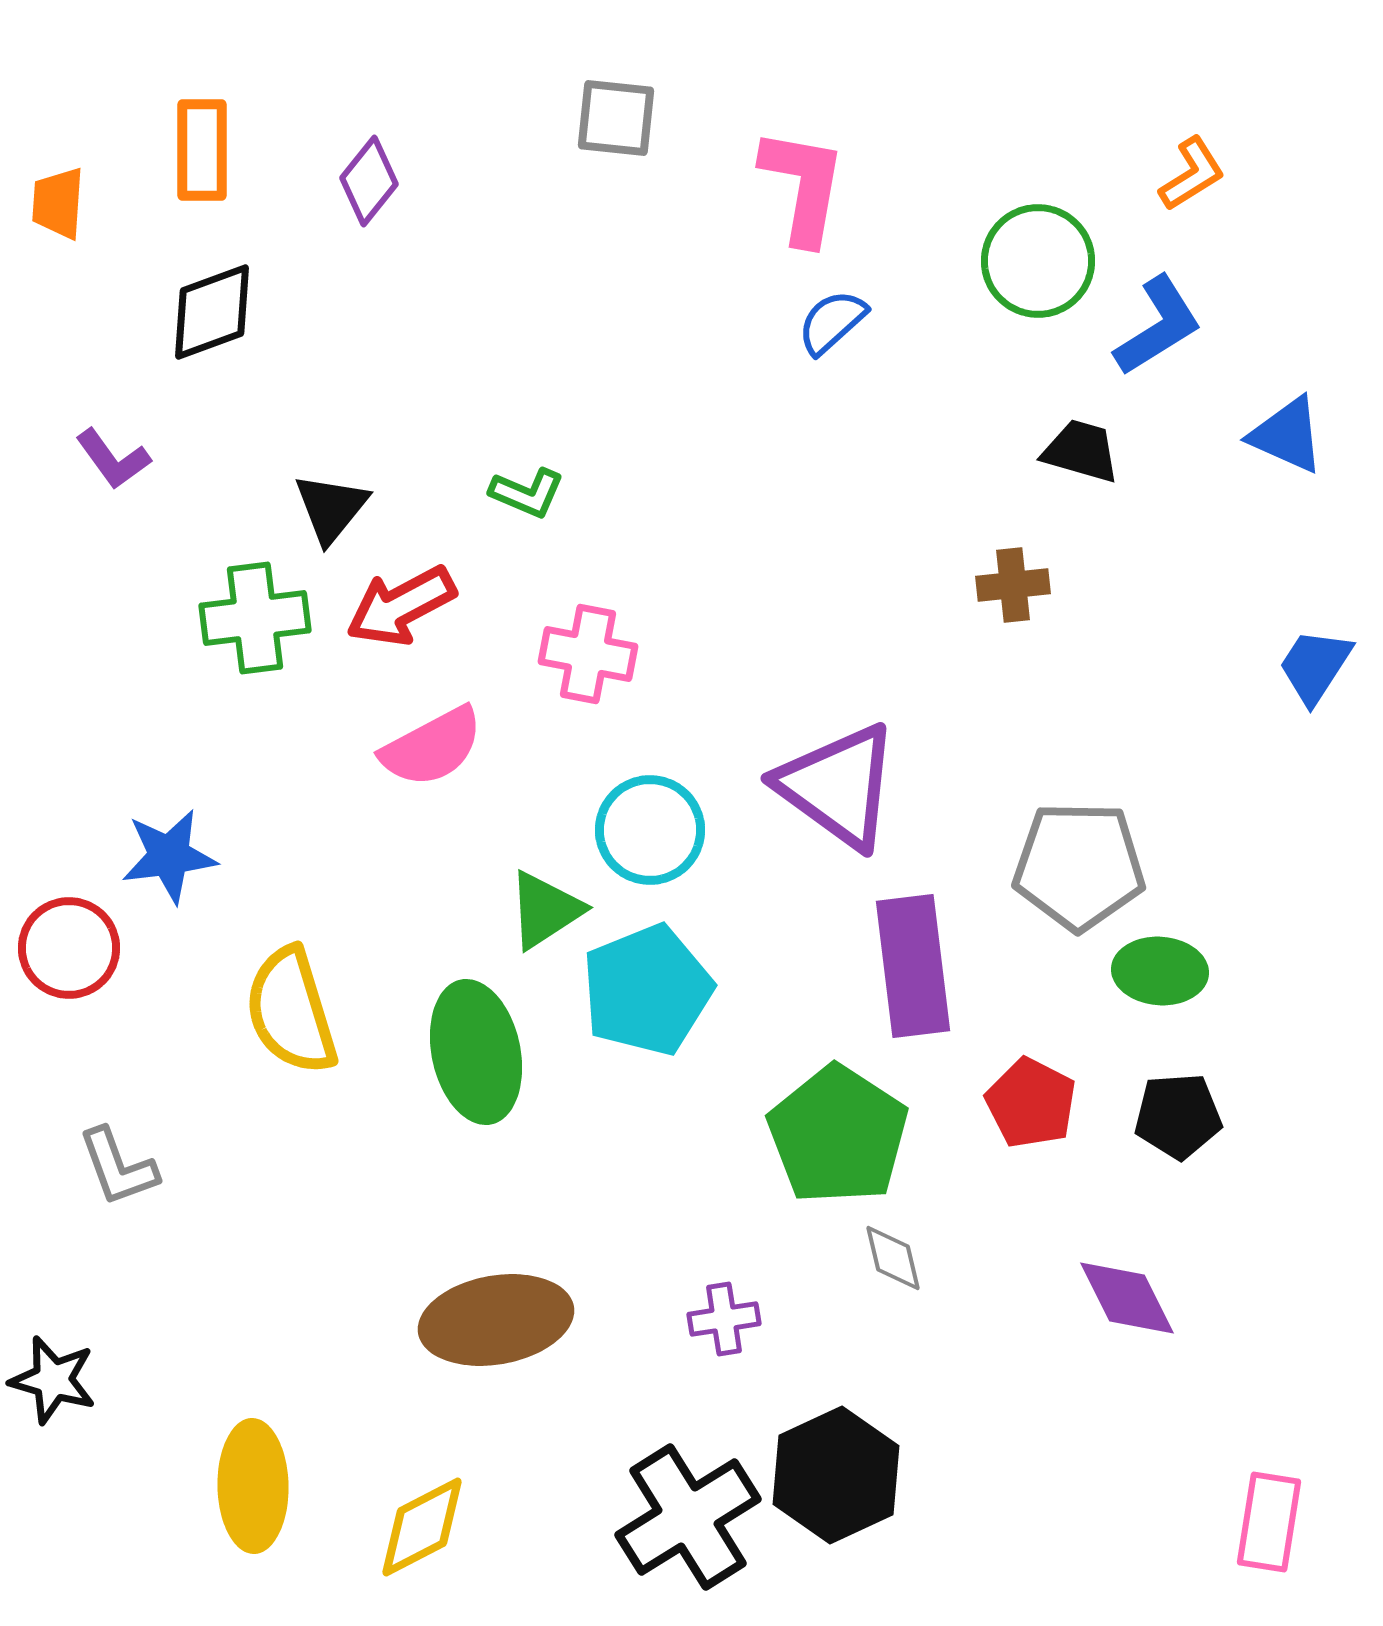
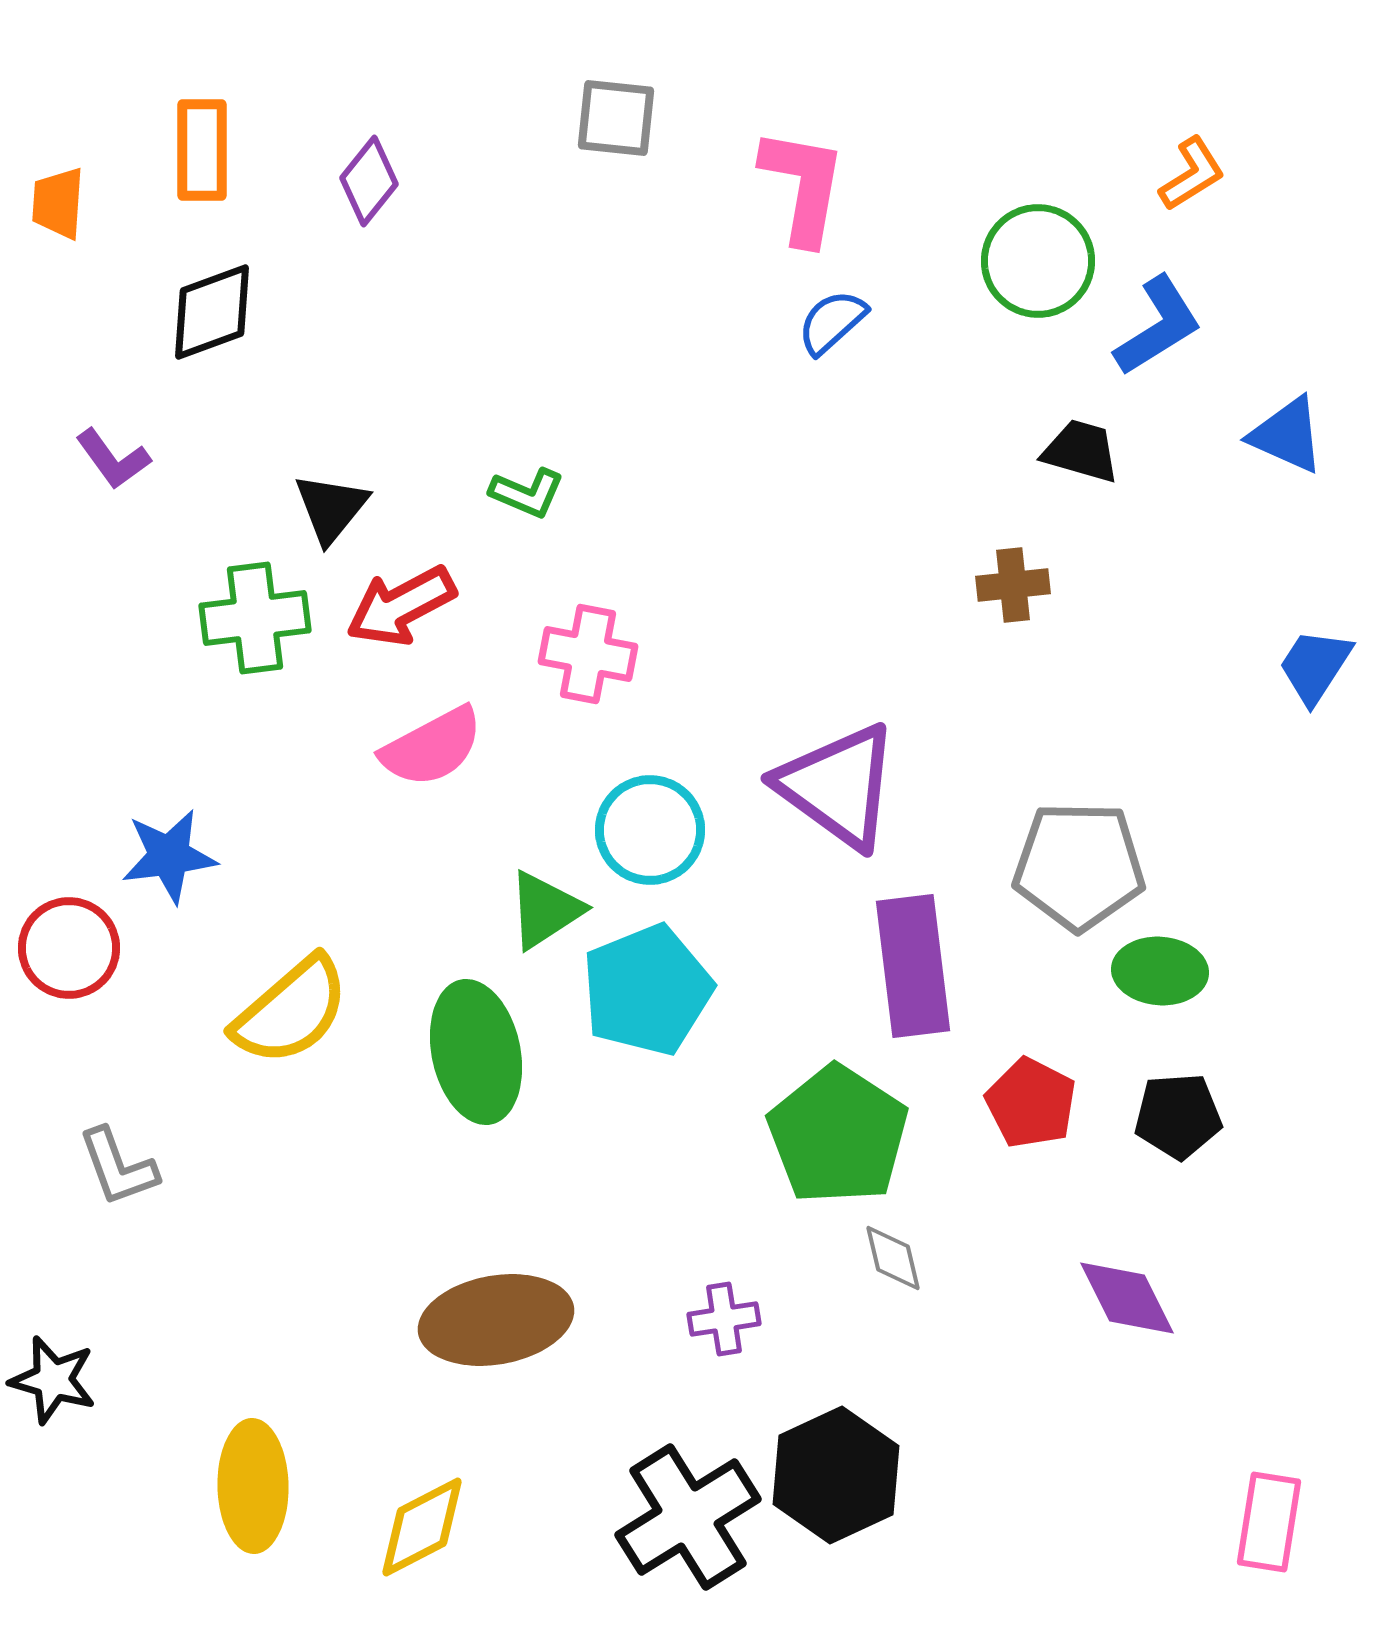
yellow semicircle at (291, 1011): rotated 114 degrees counterclockwise
